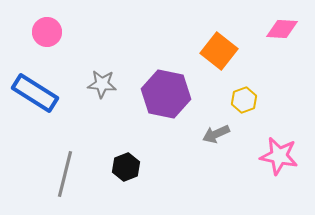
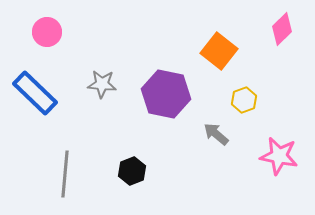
pink diamond: rotated 48 degrees counterclockwise
blue rectangle: rotated 12 degrees clockwise
gray arrow: rotated 64 degrees clockwise
black hexagon: moved 6 px right, 4 px down
gray line: rotated 9 degrees counterclockwise
